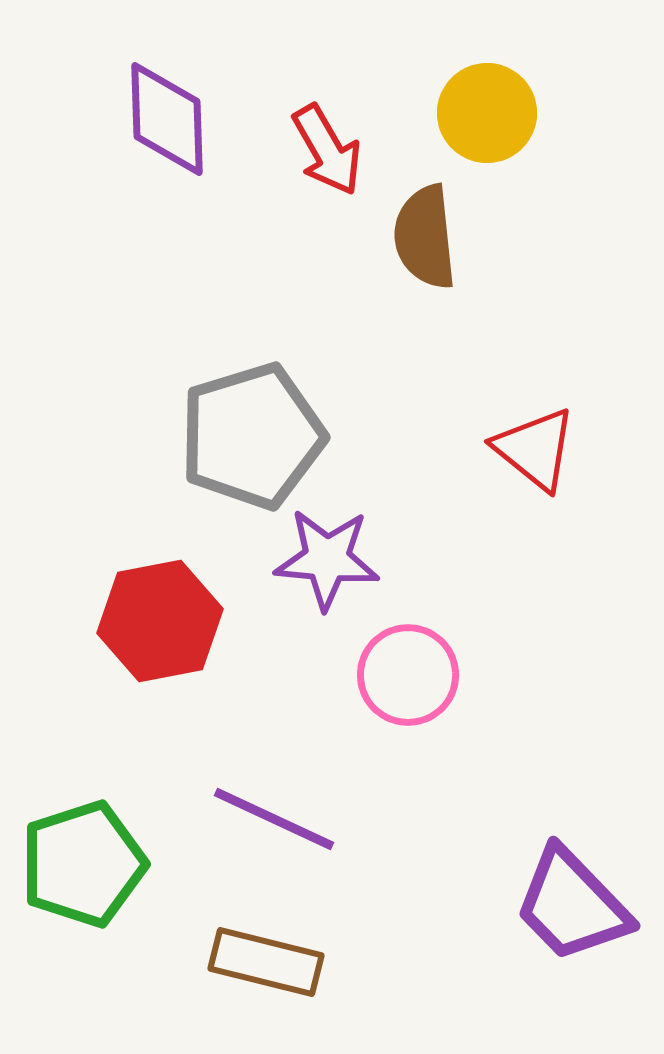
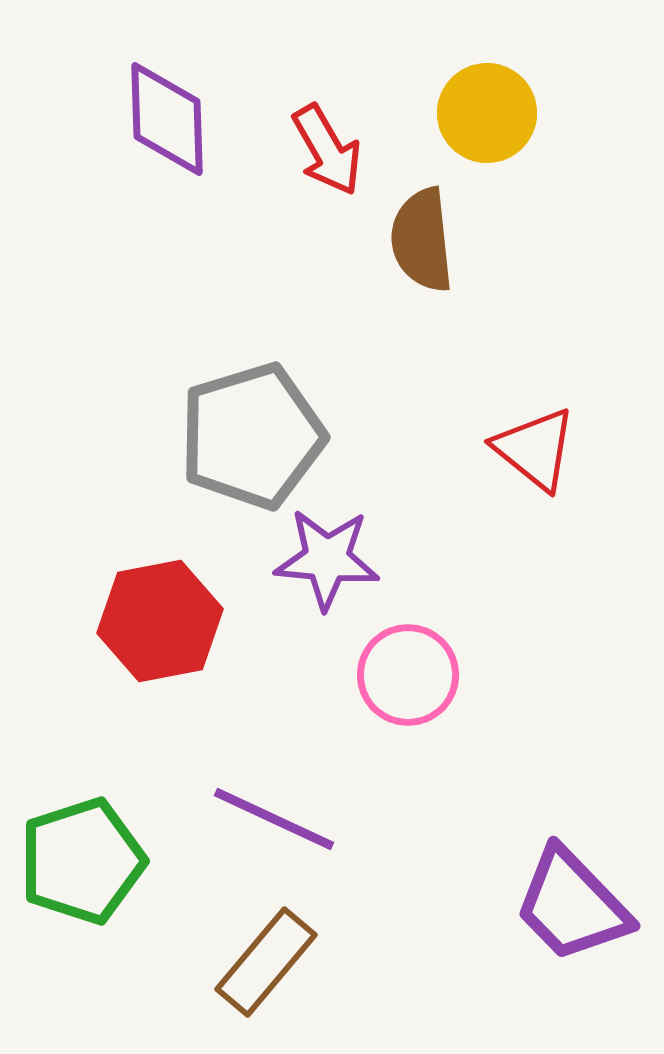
brown semicircle: moved 3 px left, 3 px down
green pentagon: moved 1 px left, 3 px up
brown rectangle: rotated 64 degrees counterclockwise
